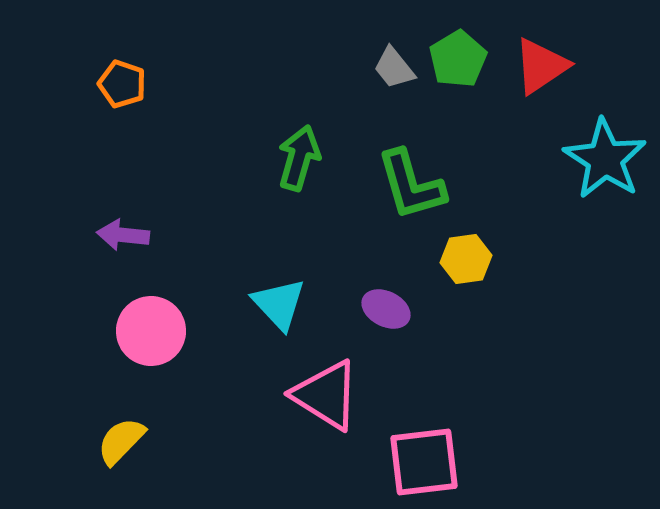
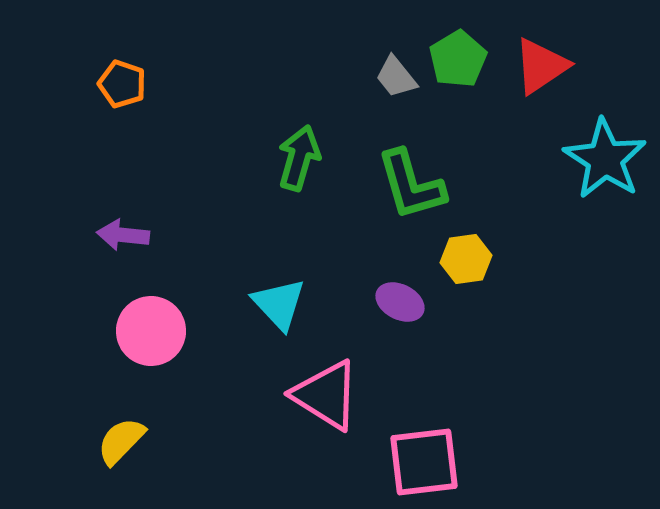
gray trapezoid: moved 2 px right, 9 px down
purple ellipse: moved 14 px right, 7 px up
